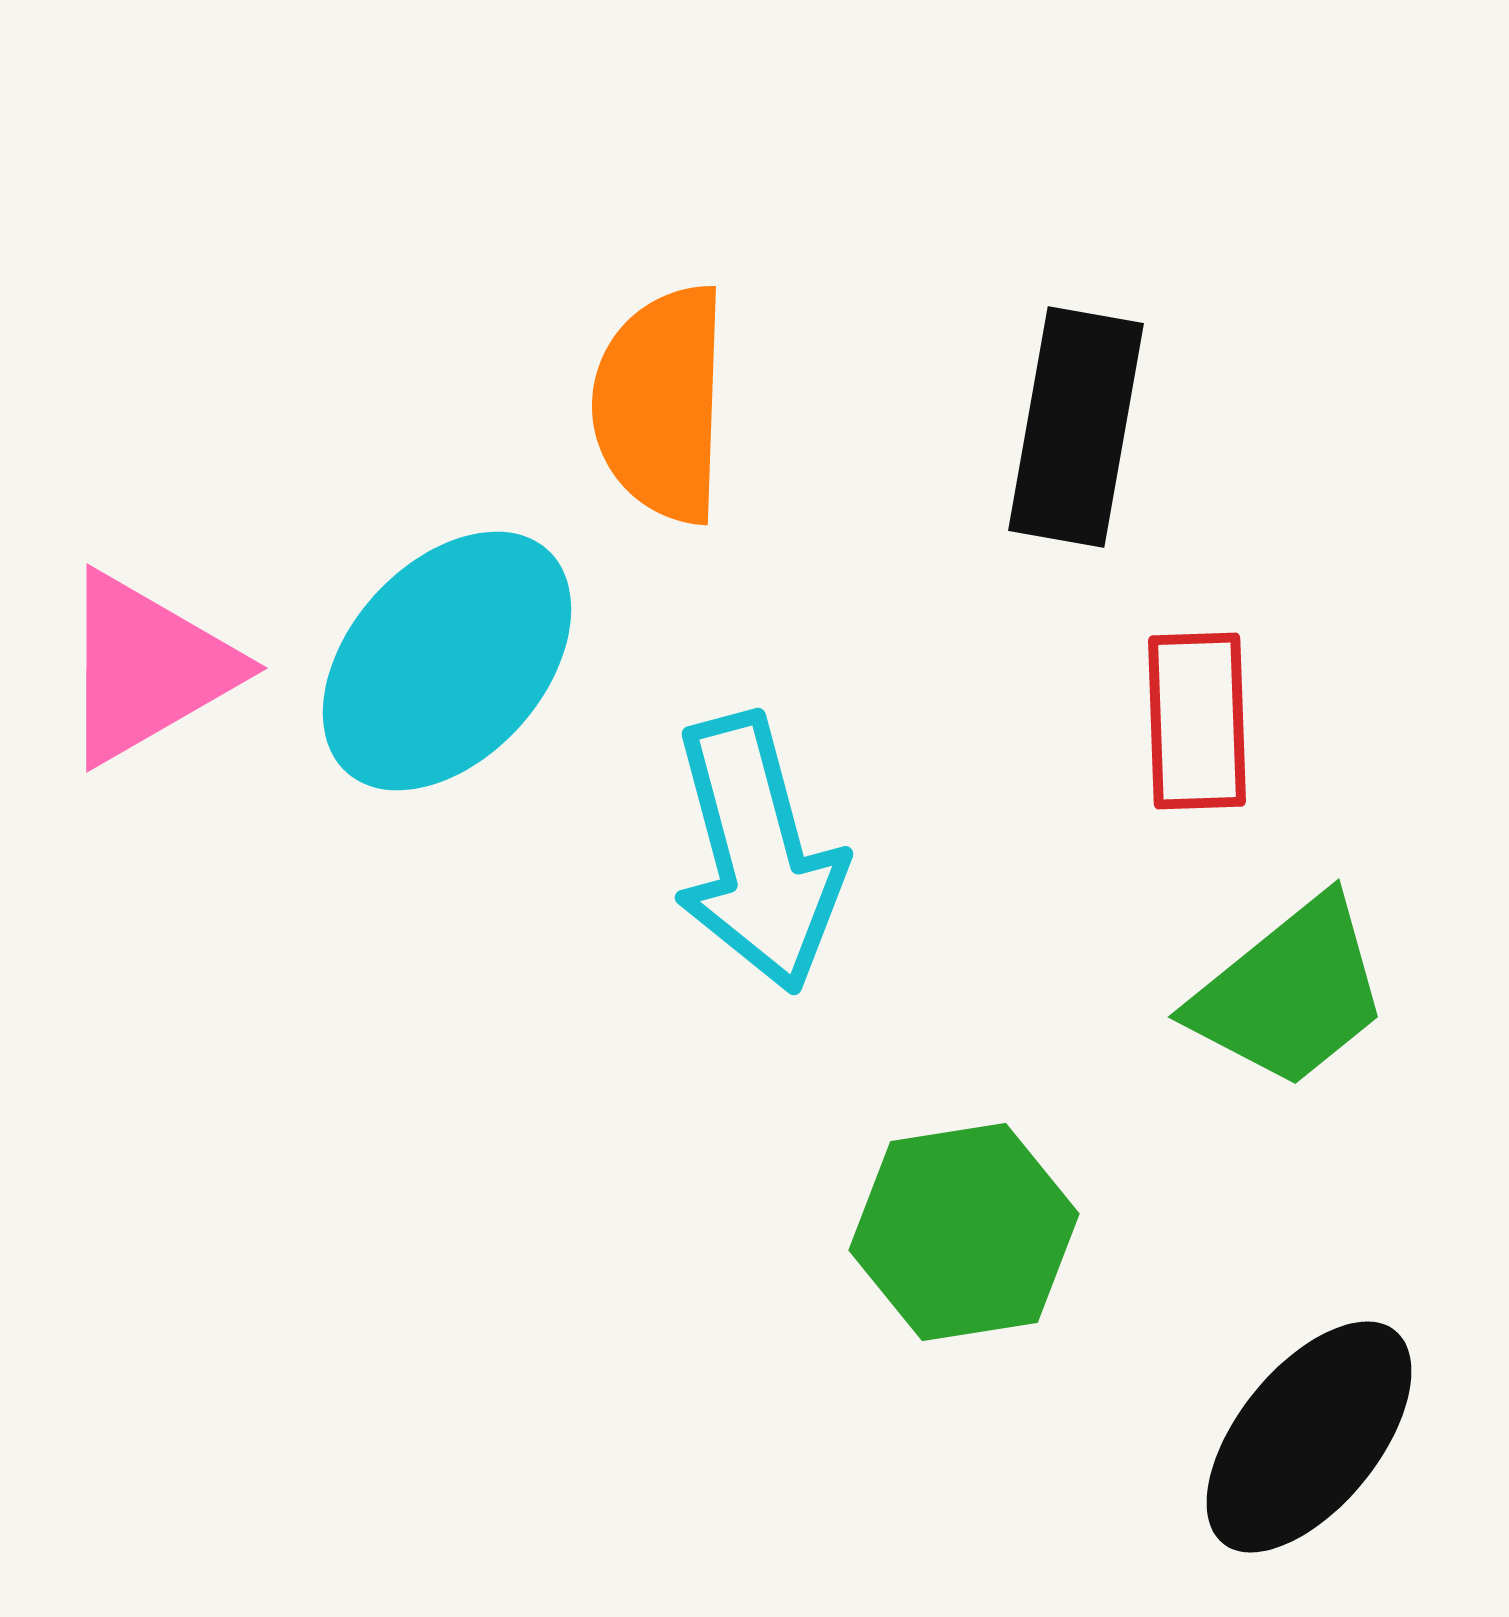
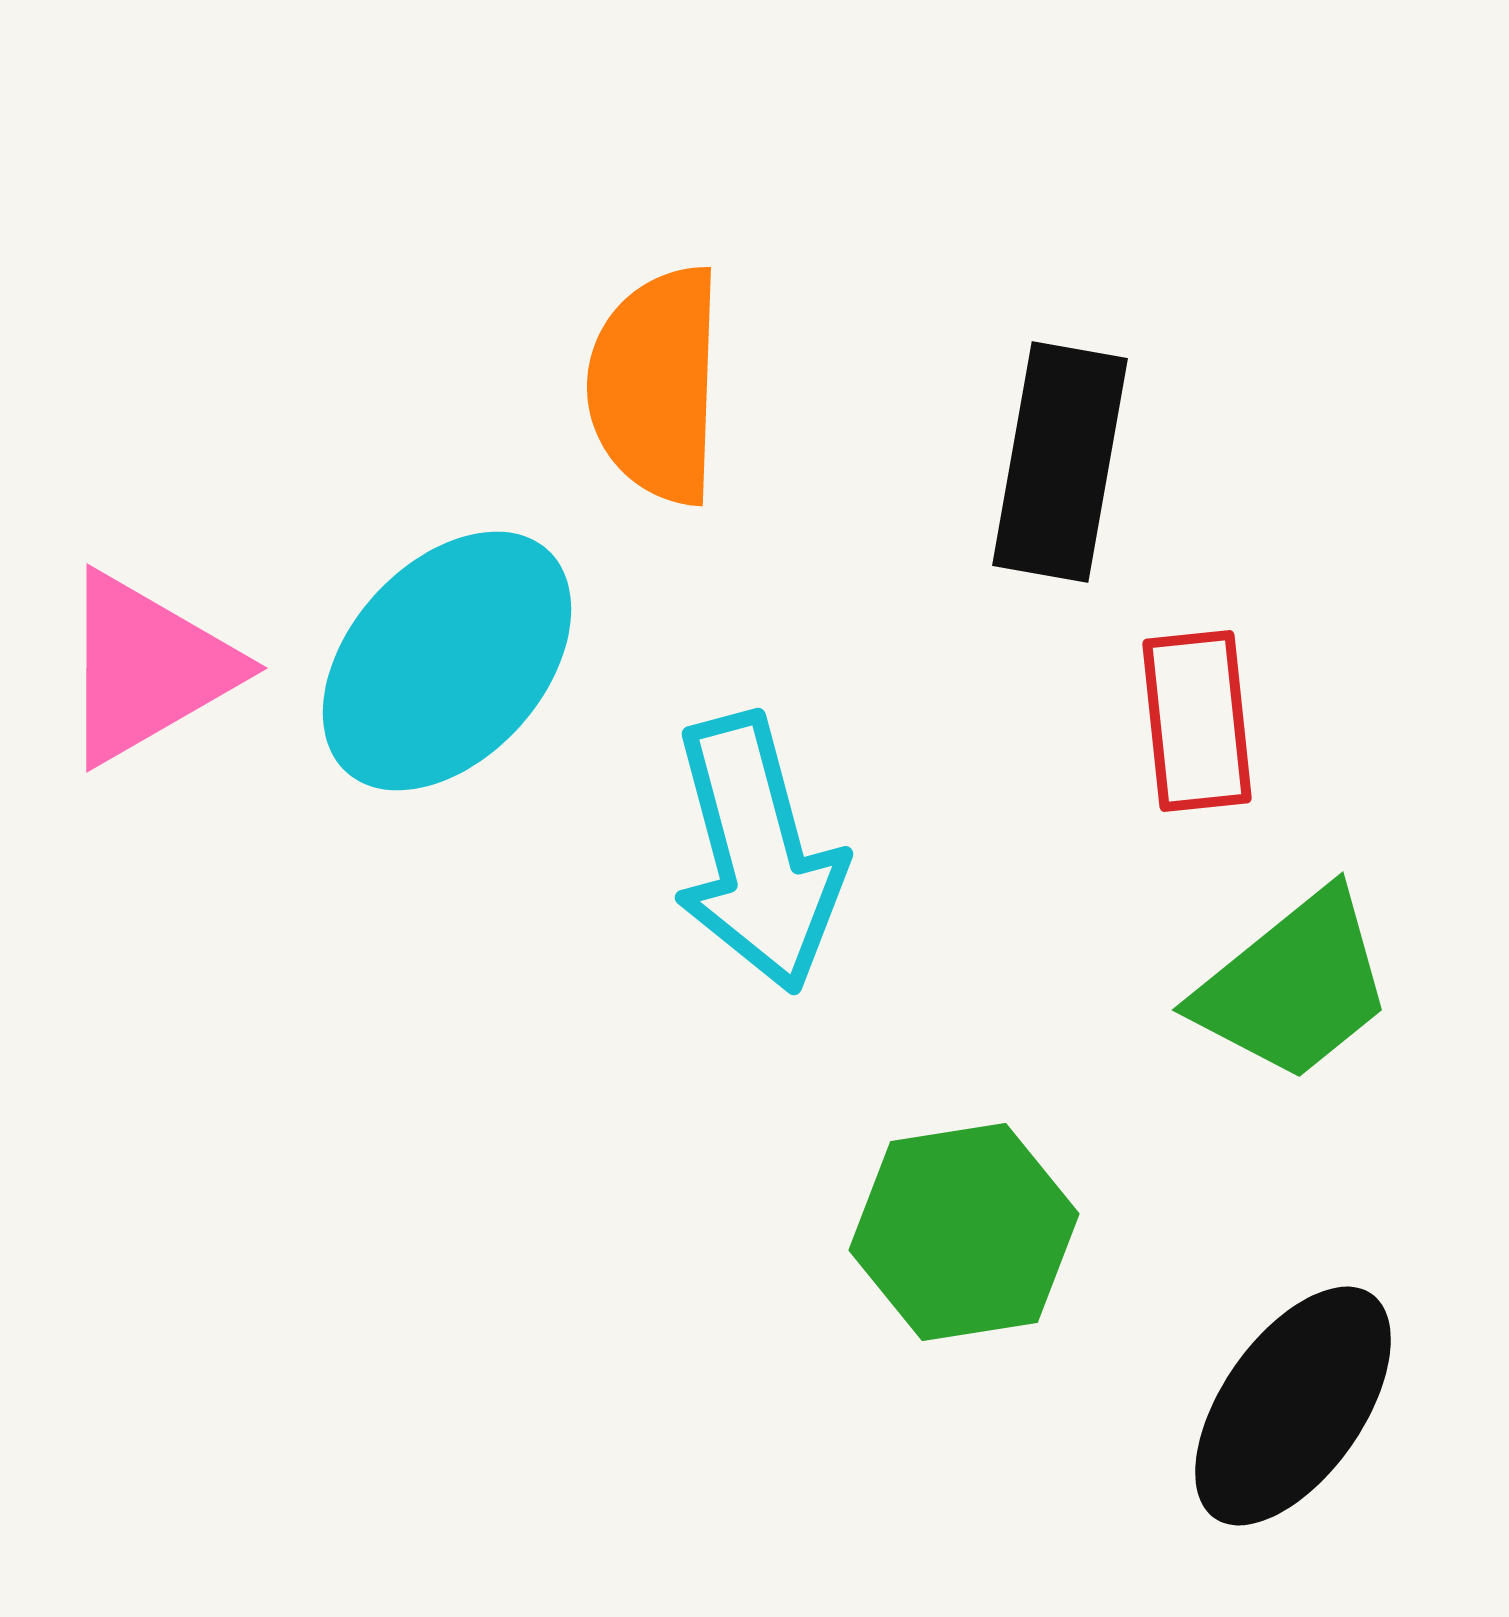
orange semicircle: moved 5 px left, 19 px up
black rectangle: moved 16 px left, 35 px down
red rectangle: rotated 4 degrees counterclockwise
green trapezoid: moved 4 px right, 7 px up
black ellipse: moved 16 px left, 31 px up; rotated 4 degrees counterclockwise
